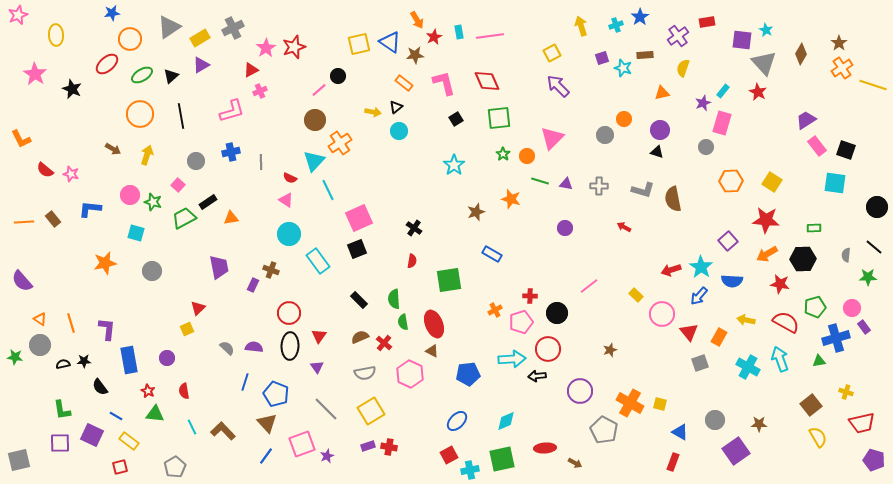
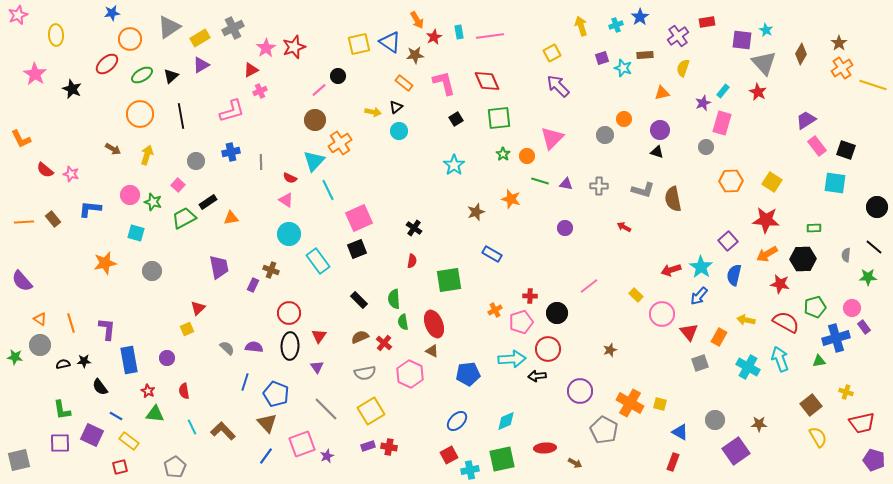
blue semicircle at (732, 281): moved 2 px right, 6 px up; rotated 100 degrees clockwise
